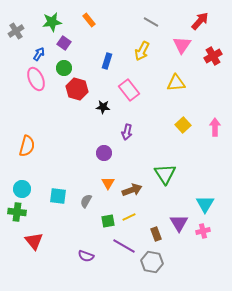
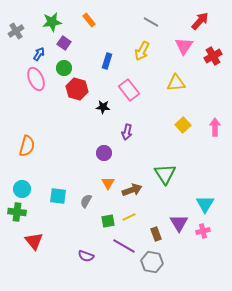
pink triangle: moved 2 px right, 1 px down
